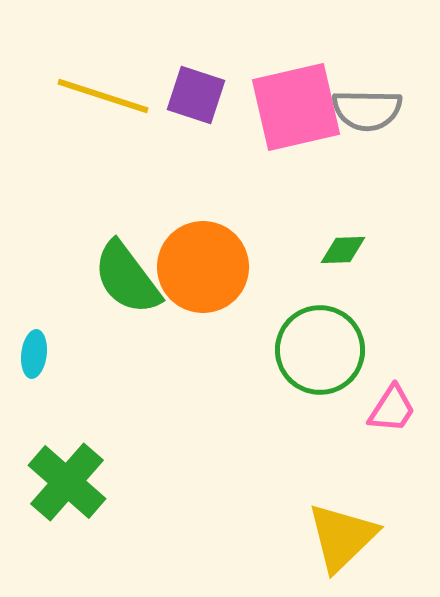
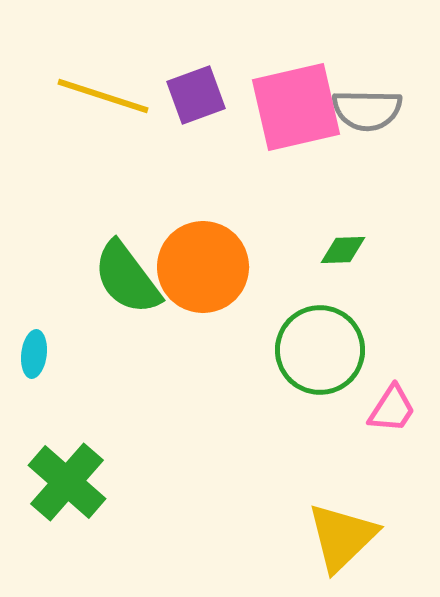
purple square: rotated 38 degrees counterclockwise
